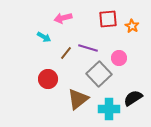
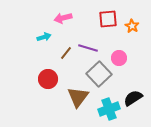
cyan arrow: rotated 48 degrees counterclockwise
brown triangle: moved 2 px up; rotated 15 degrees counterclockwise
cyan cross: rotated 20 degrees counterclockwise
